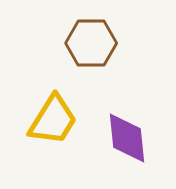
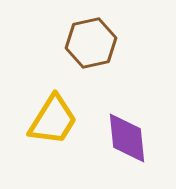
brown hexagon: rotated 12 degrees counterclockwise
